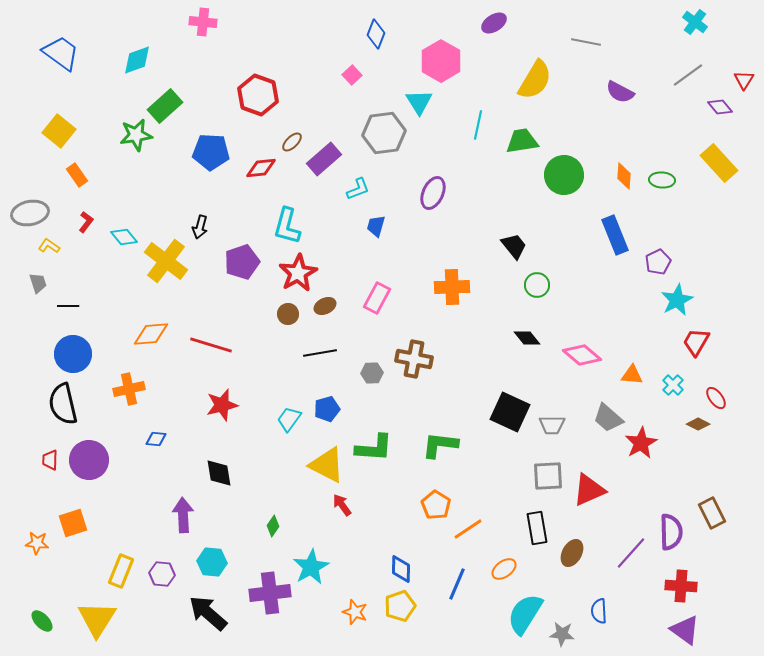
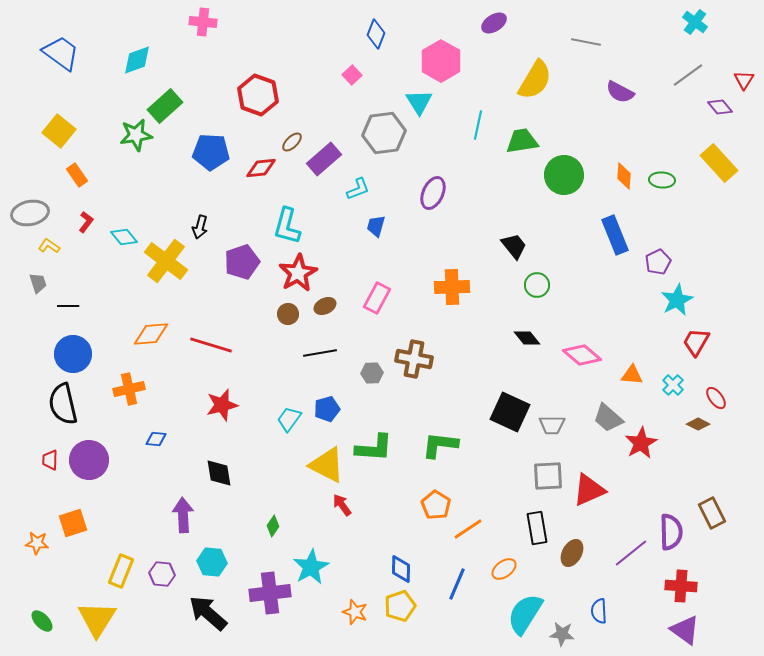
purple line at (631, 553): rotated 9 degrees clockwise
